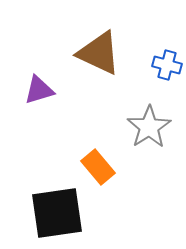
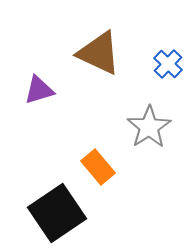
blue cross: moved 1 px right, 1 px up; rotated 28 degrees clockwise
black square: rotated 26 degrees counterclockwise
